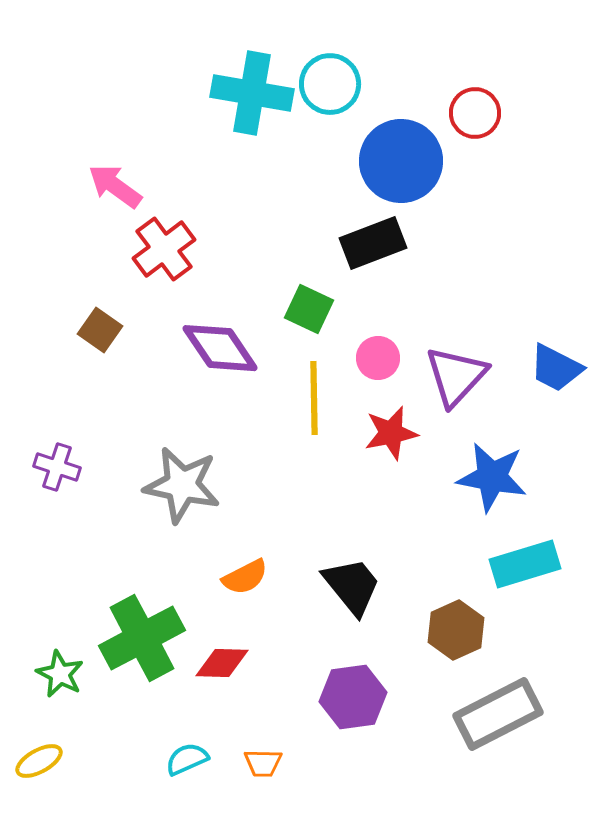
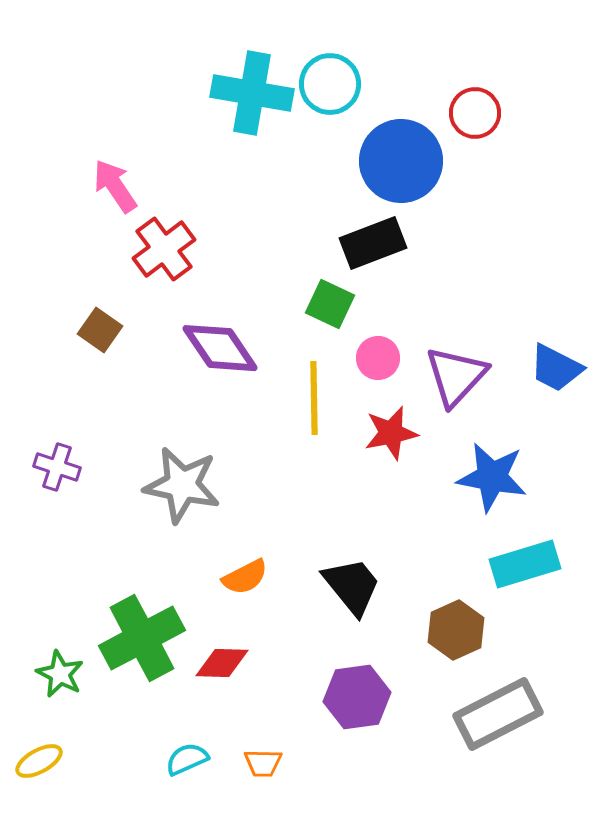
pink arrow: rotated 20 degrees clockwise
green square: moved 21 px right, 5 px up
purple hexagon: moved 4 px right
